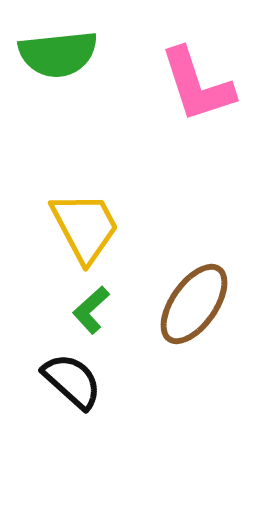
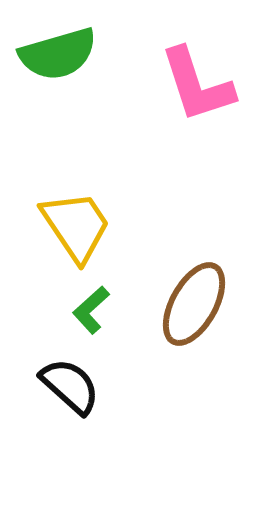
green semicircle: rotated 10 degrees counterclockwise
yellow trapezoid: moved 9 px left, 1 px up; rotated 6 degrees counterclockwise
brown ellipse: rotated 6 degrees counterclockwise
black semicircle: moved 2 px left, 5 px down
